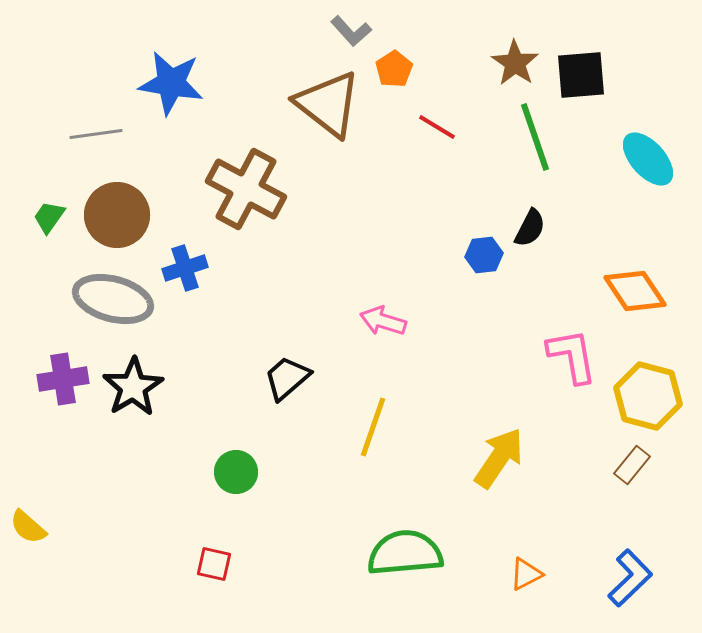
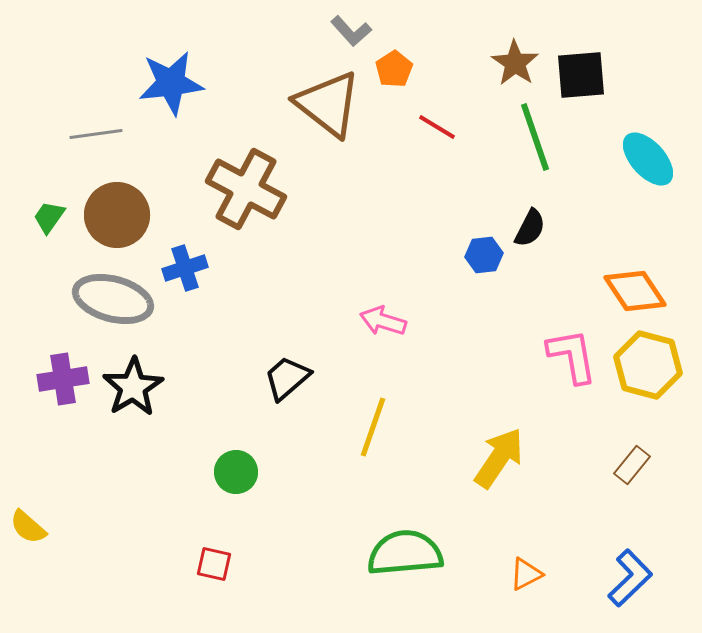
blue star: rotated 16 degrees counterclockwise
yellow hexagon: moved 31 px up
